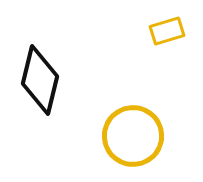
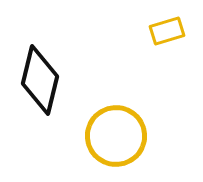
yellow circle: moved 17 px left
